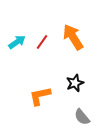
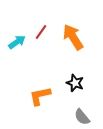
red line: moved 1 px left, 10 px up
black star: rotated 30 degrees counterclockwise
